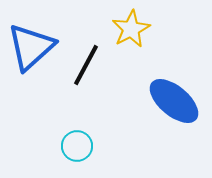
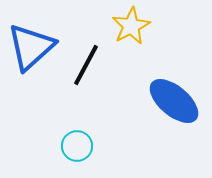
yellow star: moved 3 px up
